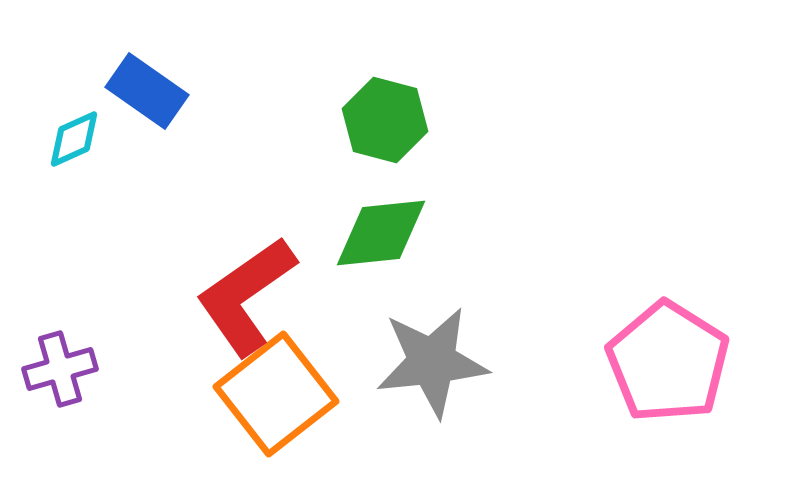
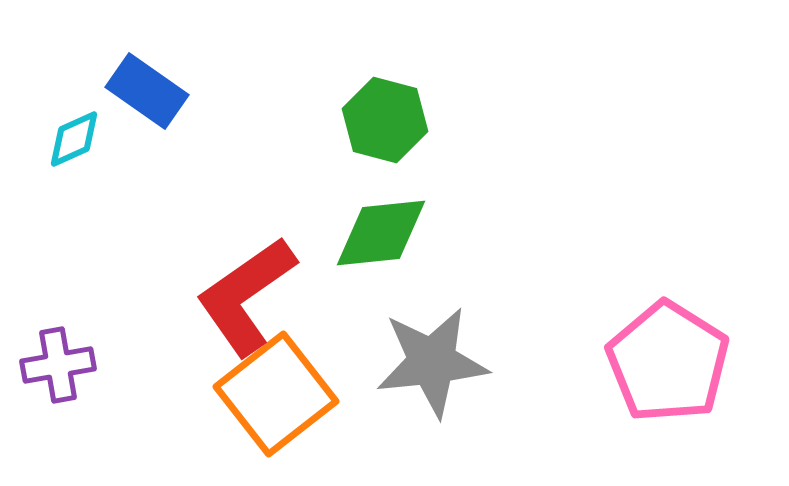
purple cross: moved 2 px left, 4 px up; rotated 6 degrees clockwise
